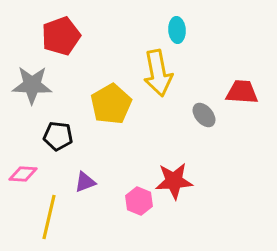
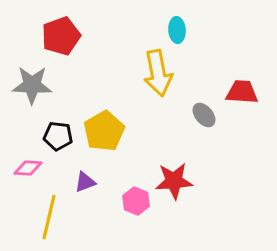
yellow pentagon: moved 7 px left, 27 px down
pink diamond: moved 5 px right, 6 px up
pink hexagon: moved 3 px left
